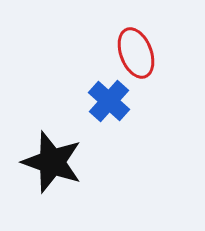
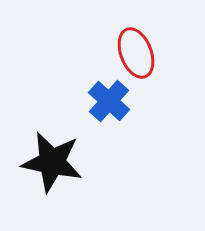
black star: rotated 8 degrees counterclockwise
